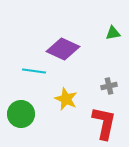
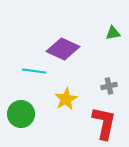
yellow star: rotated 20 degrees clockwise
